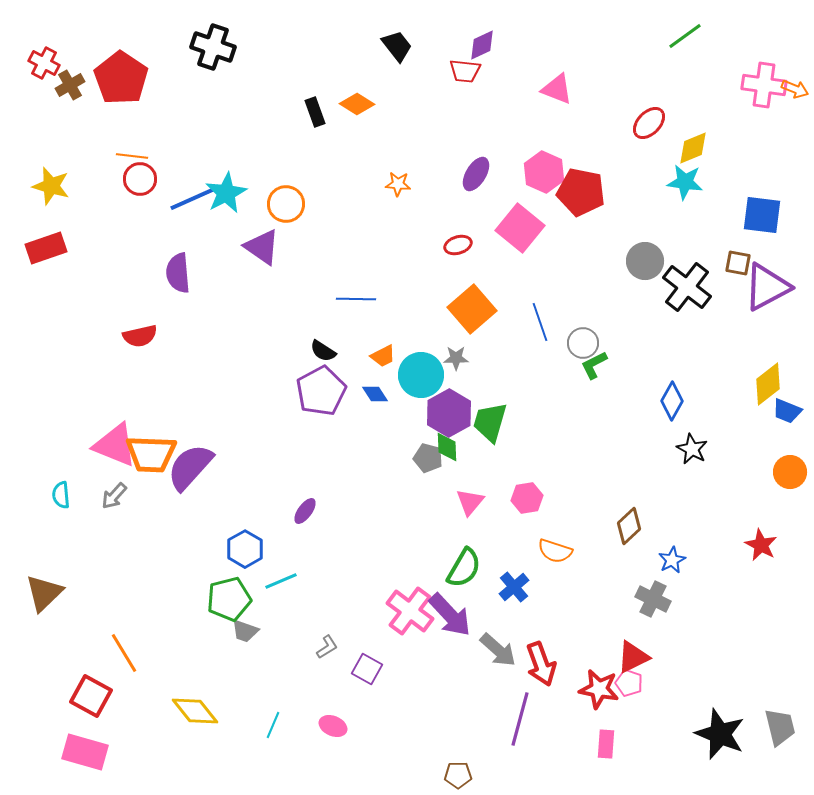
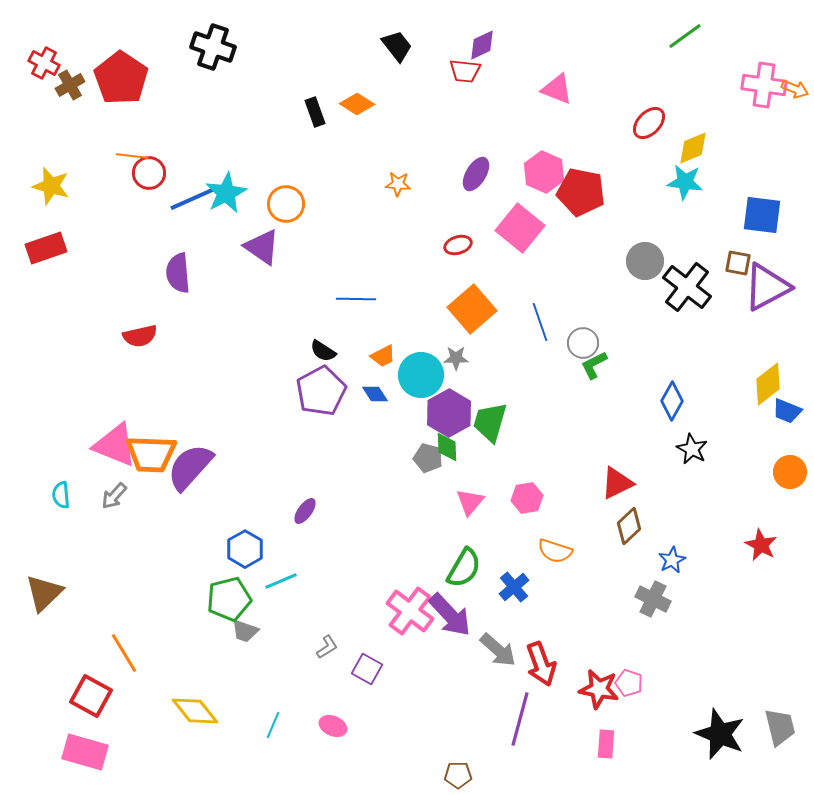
red circle at (140, 179): moved 9 px right, 6 px up
red triangle at (633, 657): moved 16 px left, 174 px up
